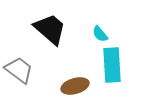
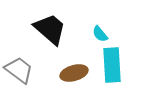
brown ellipse: moved 1 px left, 13 px up
